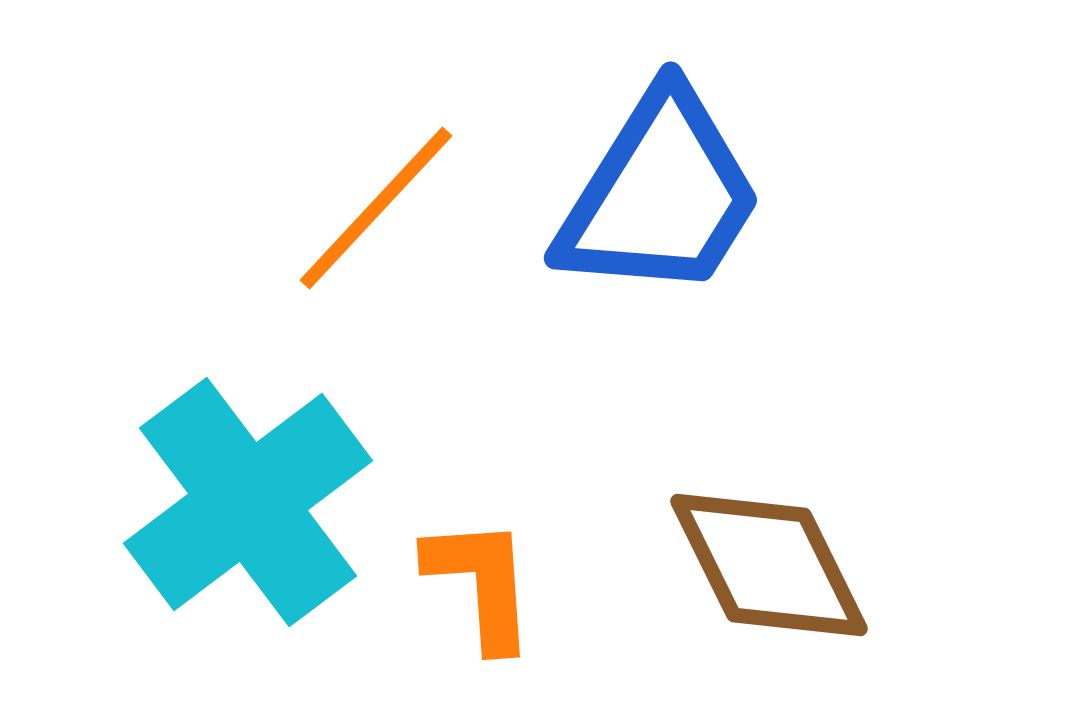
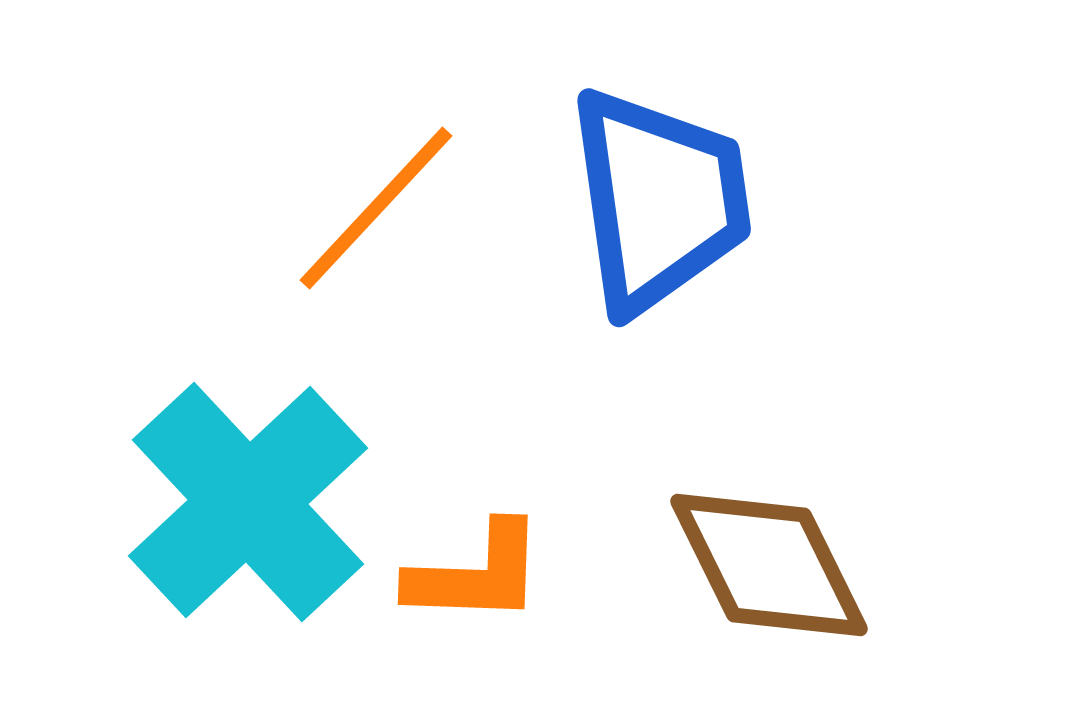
blue trapezoid: moved 1 px left, 5 px down; rotated 40 degrees counterclockwise
cyan cross: rotated 6 degrees counterclockwise
orange L-shape: moved 5 px left, 9 px up; rotated 96 degrees clockwise
